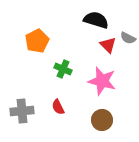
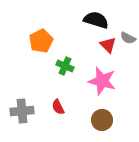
orange pentagon: moved 4 px right
green cross: moved 2 px right, 3 px up
